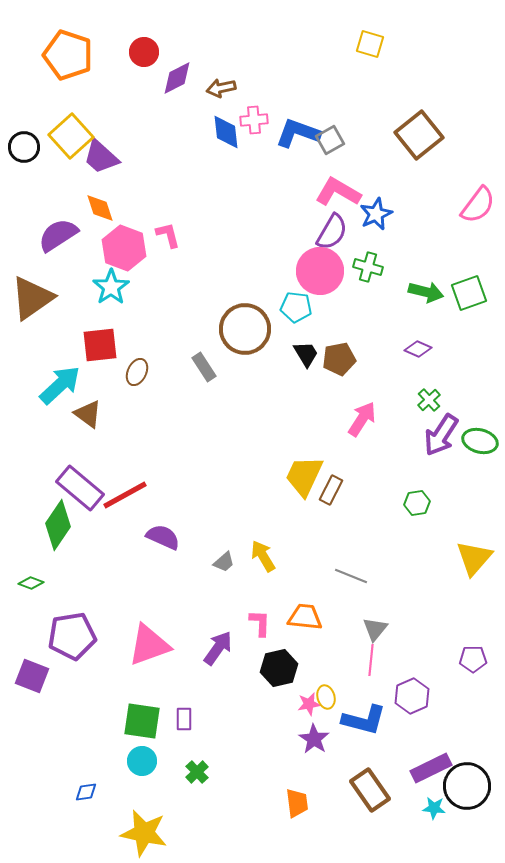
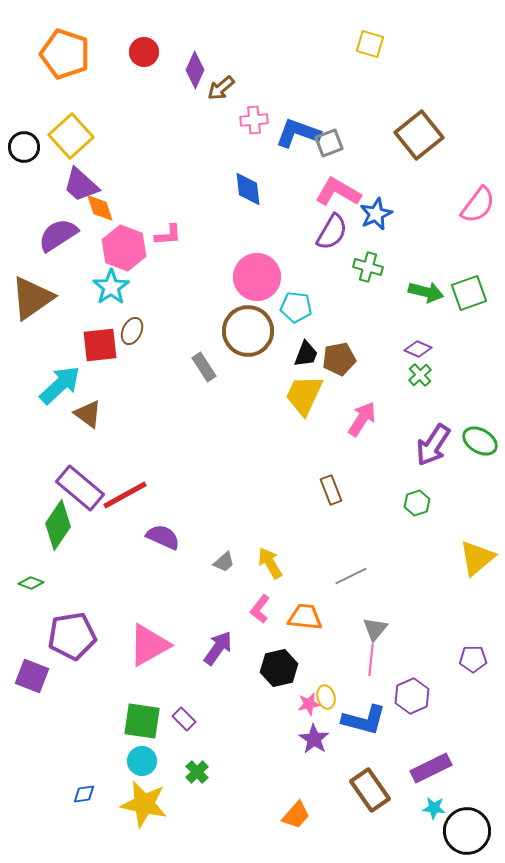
orange pentagon at (68, 55): moved 3 px left, 1 px up
purple diamond at (177, 78): moved 18 px right, 8 px up; rotated 39 degrees counterclockwise
brown arrow at (221, 88): rotated 28 degrees counterclockwise
blue diamond at (226, 132): moved 22 px right, 57 px down
gray square at (330, 140): moved 1 px left, 3 px down; rotated 8 degrees clockwise
purple trapezoid at (101, 157): moved 20 px left, 28 px down
pink L-shape at (168, 235): rotated 100 degrees clockwise
pink circle at (320, 271): moved 63 px left, 6 px down
brown circle at (245, 329): moved 3 px right, 2 px down
black trapezoid at (306, 354): rotated 52 degrees clockwise
brown ellipse at (137, 372): moved 5 px left, 41 px up
green cross at (429, 400): moved 9 px left, 25 px up
purple arrow at (441, 435): moved 8 px left, 10 px down
green ellipse at (480, 441): rotated 16 degrees clockwise
yellow trapezoid at (304, 476): moved 81 px up
brown rectangle at (331, 490): rotated 48 degrees counterclockwise
green hexagon at (417, 503): rotated 10 degrees counterclockwise
yellow arrow at (263, 556): moved 7 px right, 7 px down
yellow triangle at (474, 558): moved 3 px right; rotated 9 degrees clockwise
gray line at (351, 576): rotated 48 degrees counterclockwise
pink L-shape at (260, 623): moved 14 px up; rotated 144 degrees counterclockwise
pink triangle at (149, 645): rotated 9 degrees counterclockwise
purple rectangle at (184, 719): rotated 45 degrees counterclockwise
black circle at (467, 786): moved 45 px down
blue diamond at (86, 792): moved 2 px left, 2 px down
orange trapezoid at (297, 803): moved 1 px left, 12 px down; rotated 48 degrees clockwise
yellow star at (144, 833): moved 29 px up
